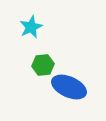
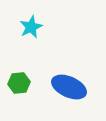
green hexagon: moved 24 px left, 18 px down
